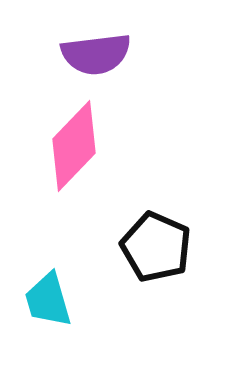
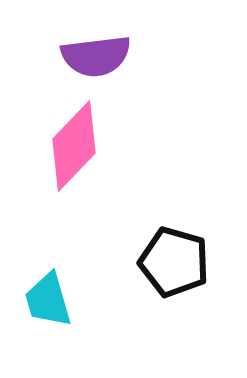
purple semicircle: moved 2 px down
black pentagon: moved 18 px right, 15 px down; rotated 8 degrees counterclockwise
